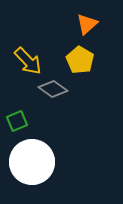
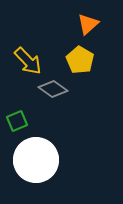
orange triangle: moved 1 px right
white circle: moved 4 px right, 2 px up
